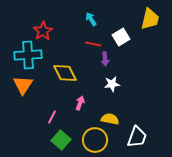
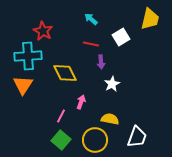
cyan arrow: rotated 16 degrees counterclockwise
red star: rotated 12 degrees counterclockwise
red line: moved 2 px left
cyan cross: moved 1 px down
purple arrow: moved 4 px left, 3 px down
white star: rotated 21 degrees counterclockwise
pink arrow: moved 1 px right, 1 px up
pink line: moved 9 px right, 1 px up
